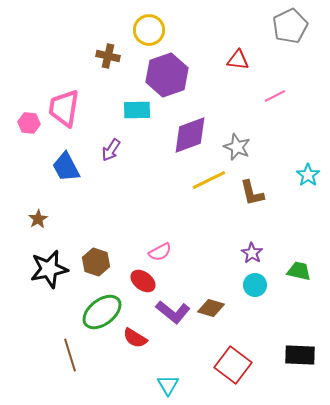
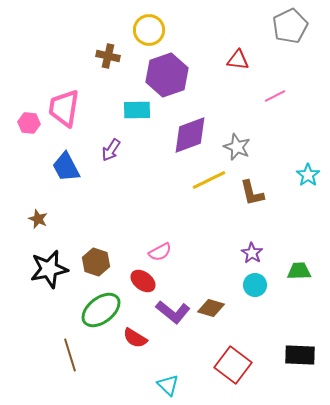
brown star: rotated 18 degrees counterclockwise
green trapezoid: rotated 15 degrees counterclockwise
green ellipse: moved 1 px left, 2 px up
cyan triangle: rotated 15 degrees counterclockwise
